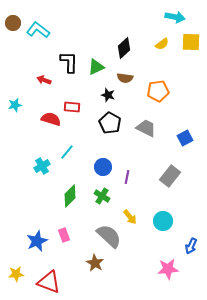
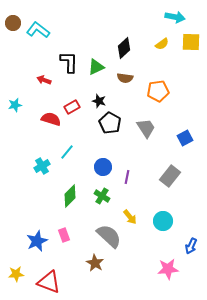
black star: moved 9 px left, 6 px down
red rectangle: rotated 35 degrees counterclockwise
gray trapezoid: rotated 30 degrees clockwise
